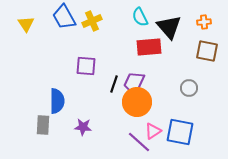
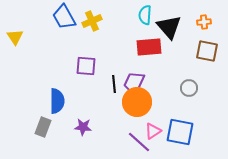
cyan semicircle: moved 5 px right, 2 px up; rotated 30 degrees clockwise
yellow triangle: moved 11 px left, 13 px down
black line: rotated 24 degrees counterclockwise
gray rectangle: moved 2 px down; rotated 18 degrees clockwise
